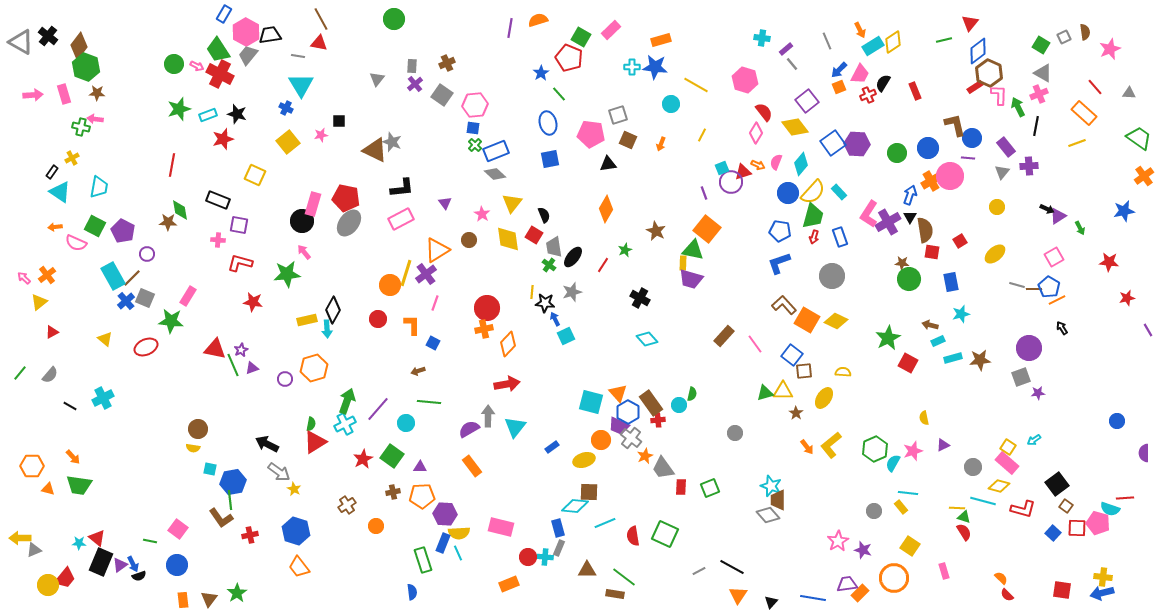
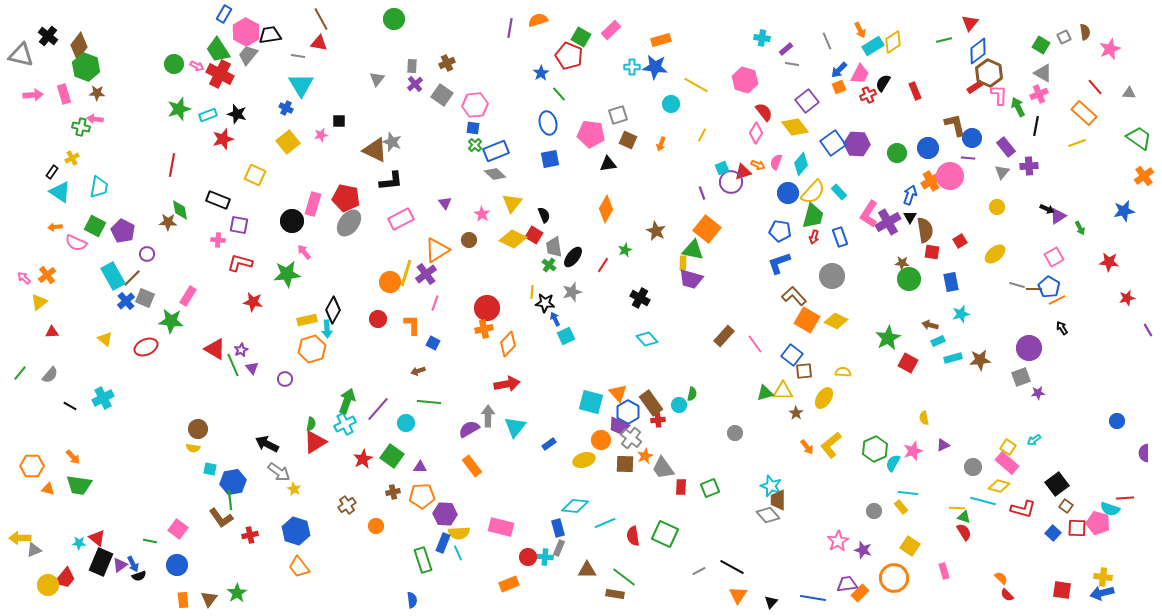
gray triangle at (21, 42): moved 13 px down; rotated 16 degrees counterclockwise
red pentagon at (569, 58): moved 2 px up
gray line at (792, 64): rotated 40 degrees counterclockwise
black L-shape at (402, 188): moved 11 px left, 7 px up
purple line at (704, 193): moved 2 px left
black circle at (302, 221): moved 10 px left
yellow diamond at (508, 239): moved 5 px right; rotated 56 degrees counterclockwise
orange circle at (390, 285): moved 3 px up
brown L-shape at (784, 305): moved 10 px right, 9 px up
red triangle at (52, 332): rotated 24 degrees clockwise
red triangle at (215, 349): rotated 20 degrees clockwise
purple triangle at (252, 368): rotated 48 degrees counterclockwise
orange hexagon at (314, 368): moved 2 px left, 19 px up
blue rectangle at (552, 447): moved 3 px left, 3 px up
brown square at (589, 492): moved 36 px right, 28 px up
blue semicircle at (412, 592): moved 8 px down
